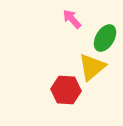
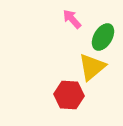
green ellipse: moved 2 px left, 1 px up
red hexagon: moved 3 px right, 5 px down
